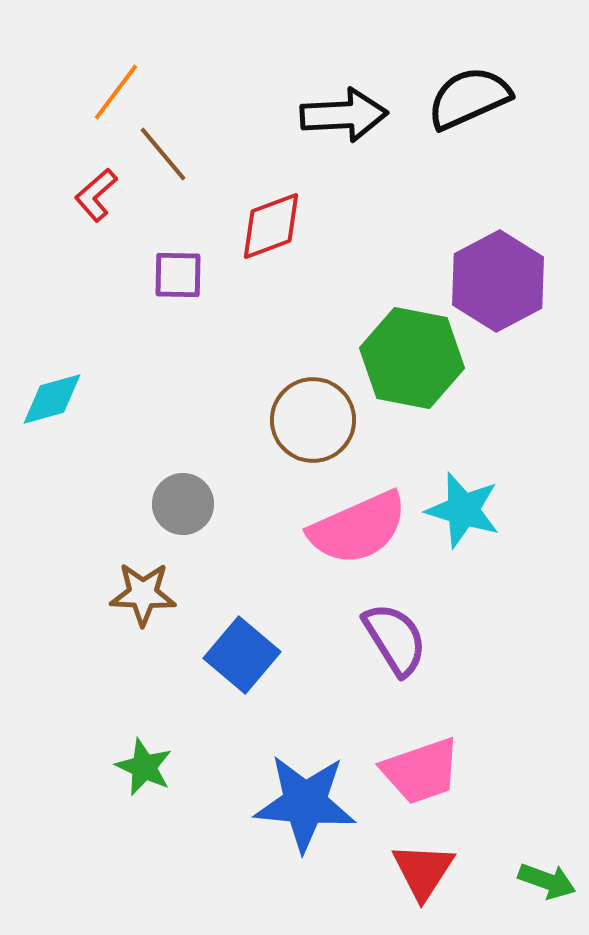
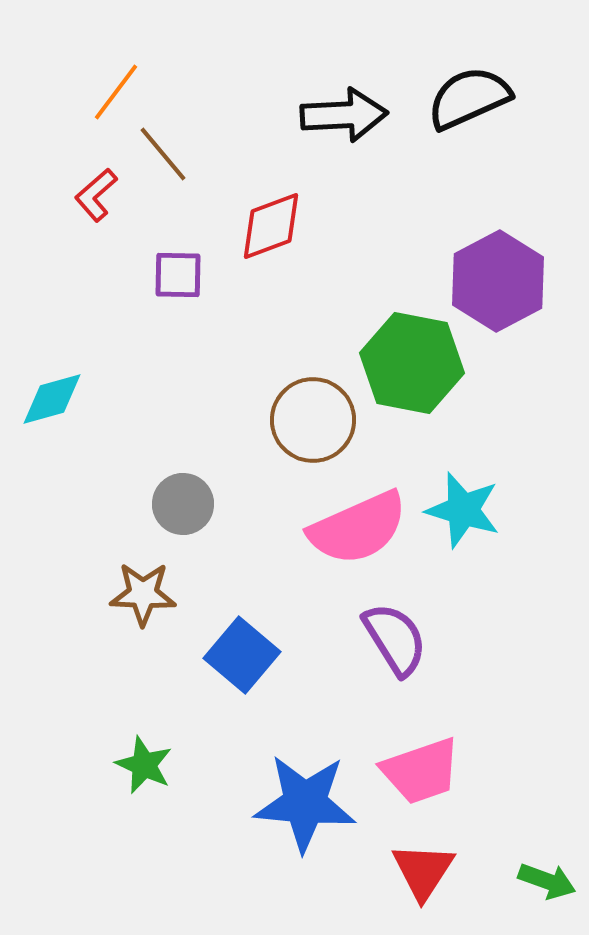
green hexagon: moved 5 px down
green star: moved 2 px up
